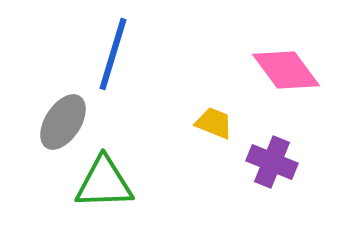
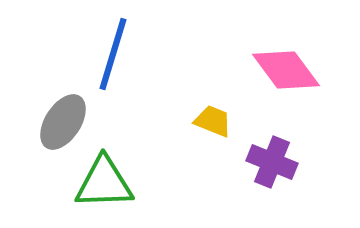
yellow trapezoid: moved 1 px left, 2 px up
